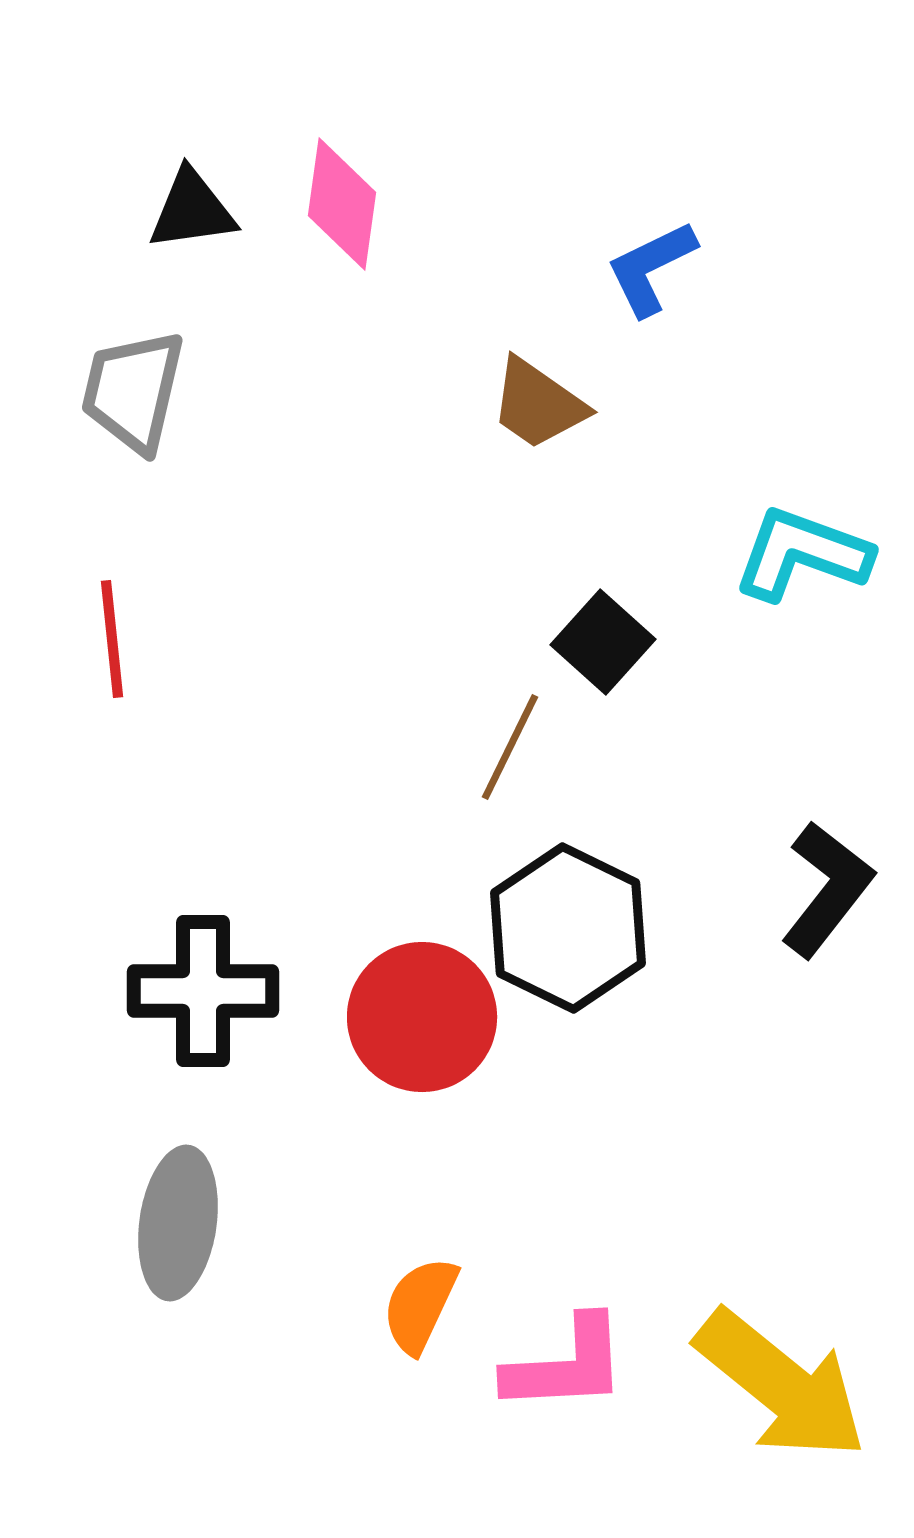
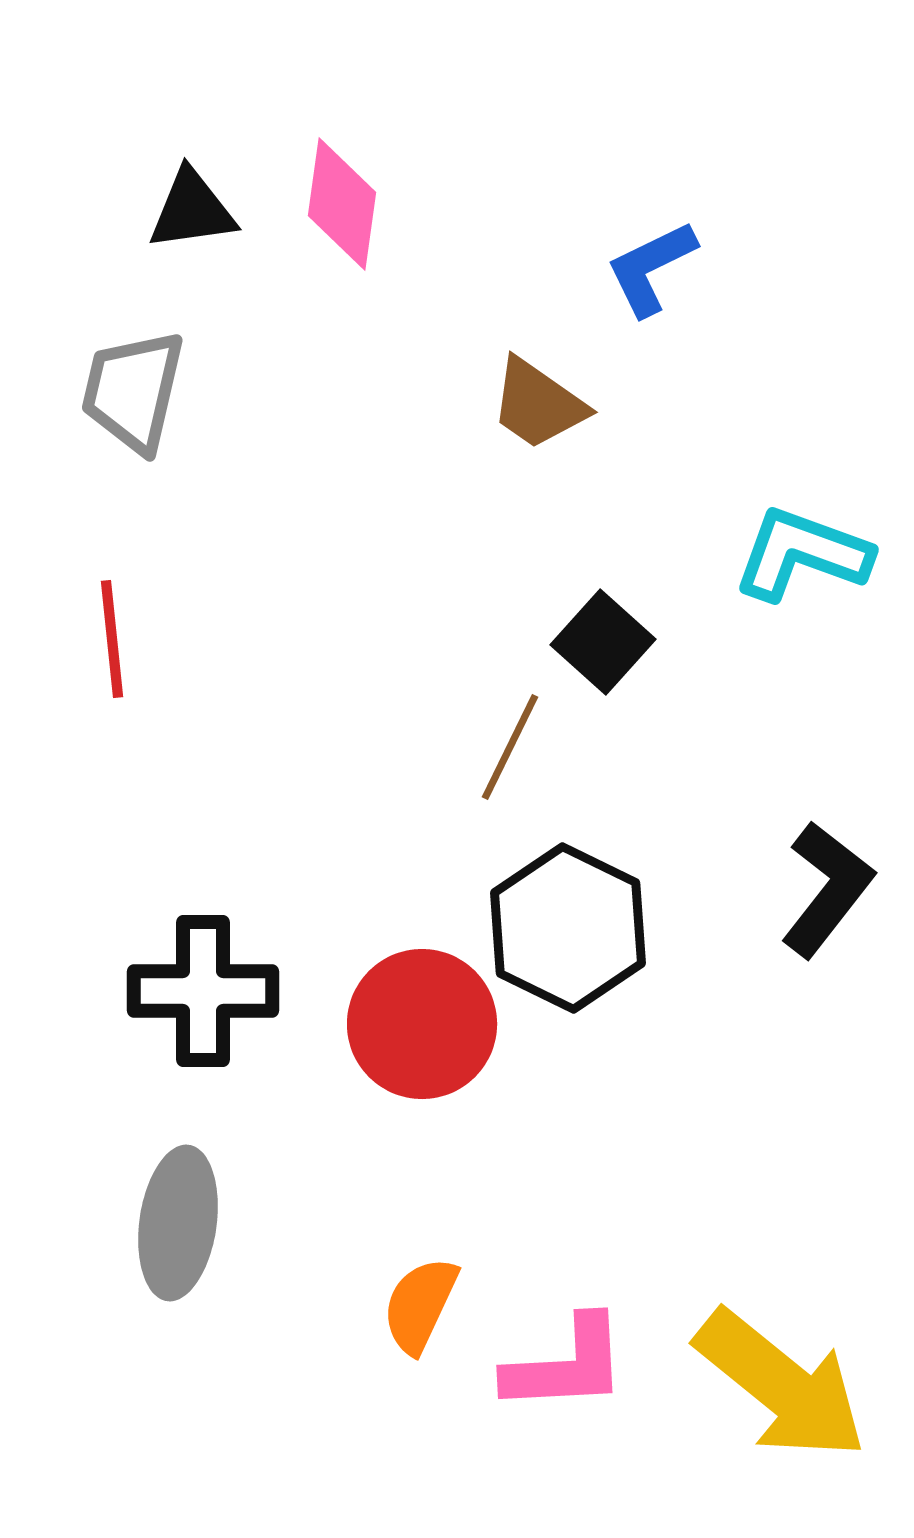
red circle: moved 7 px down
